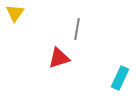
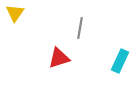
gray line: moved 3 px right, 1 px up
cyan rectangle: moved 17 px up
